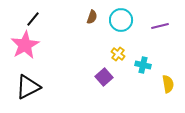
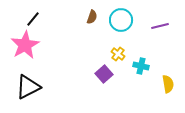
cyan cross: moved 2 px left, 1 px down
purple square: moved 3 px up
